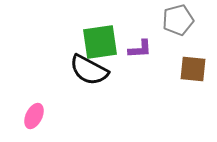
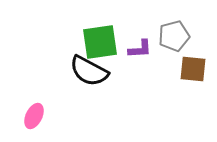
gray pentagon: moved 4 px left, 16 px down
black semicircle: moved 1 px down
